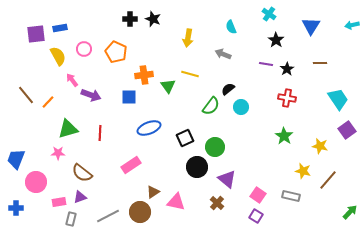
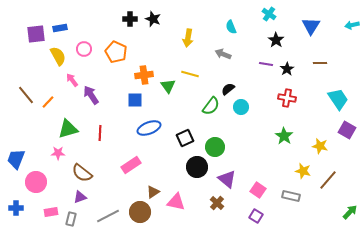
purple arrow at (91, 95): rotated 144 degrees counterclockwise
blue square at (129, 97): moved 6 px right, 3 px down
purple square at (347, 130): rotated 24 degrees counterclockwise
pink square at (258, 195): moved 5 px up
pink rectangle at (59, 202): moved 8 px left, 10 px down
